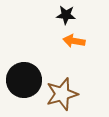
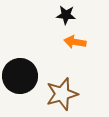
orange arrow: moved 1 px right, 1 px down
black circle: moved 4 px left, 4 px up
